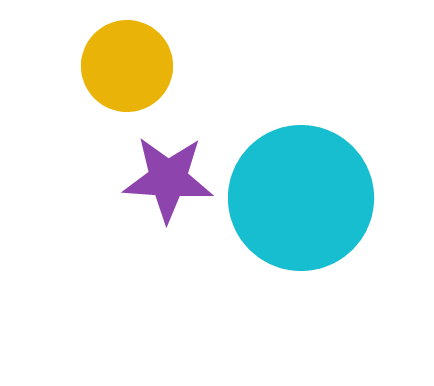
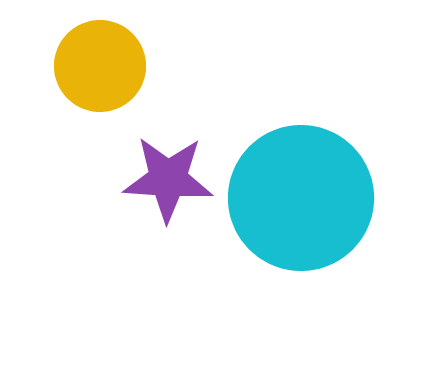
yellow circle: moved 27 px left
